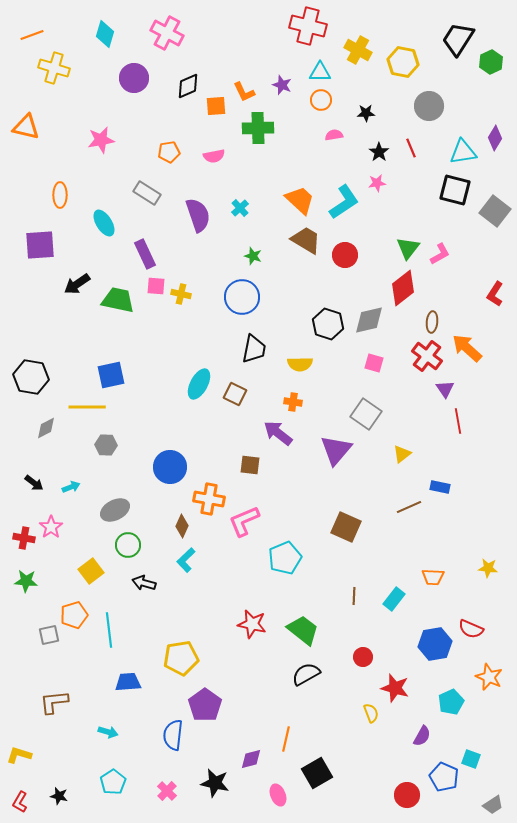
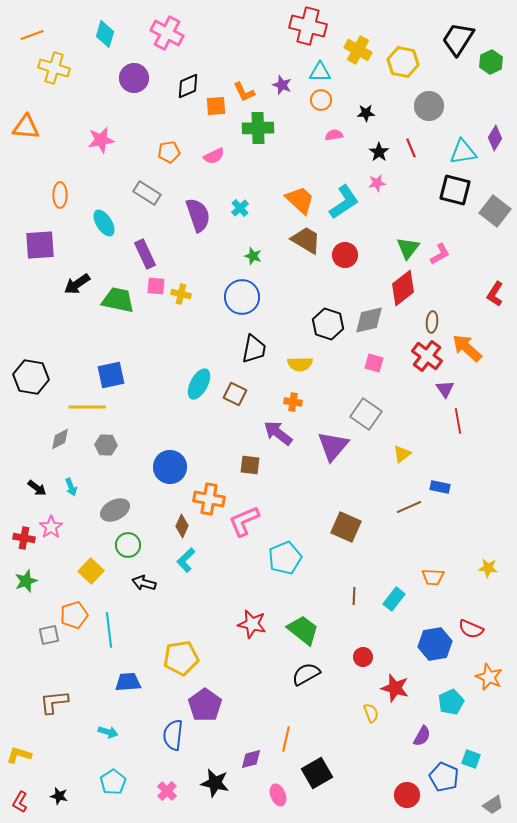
orange triangle at (26, 127): rotated 8 degrees counterclockwise
pink semicircle at (214, 156): rotated 15 degrees counterclockwise
gray diamond at (46, 428): moved 14 px right, 11 px down
purple triangle at (336, 450): moved 3 px left, 4 px up
black arrow at (34, 483): moved 3 px right, 5 px down
cyan arrow at (71, 487): rotated 90 degrees clockwise
yellow square at (91, 571): rotated 10 degrees counterclockwise
green star at (26, 581): rotated 25 degrees counterclockwise
